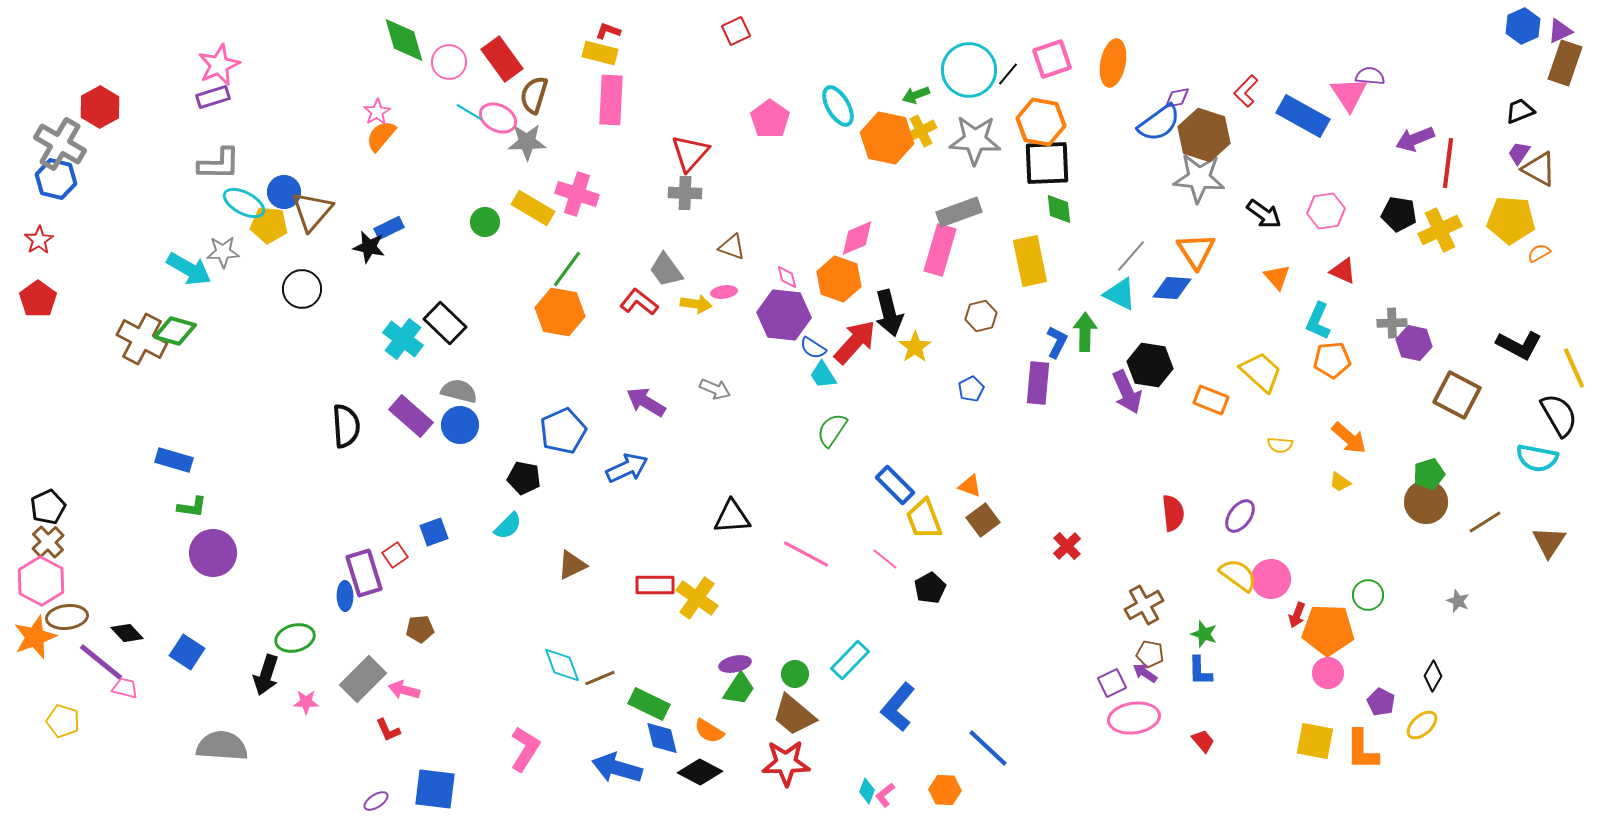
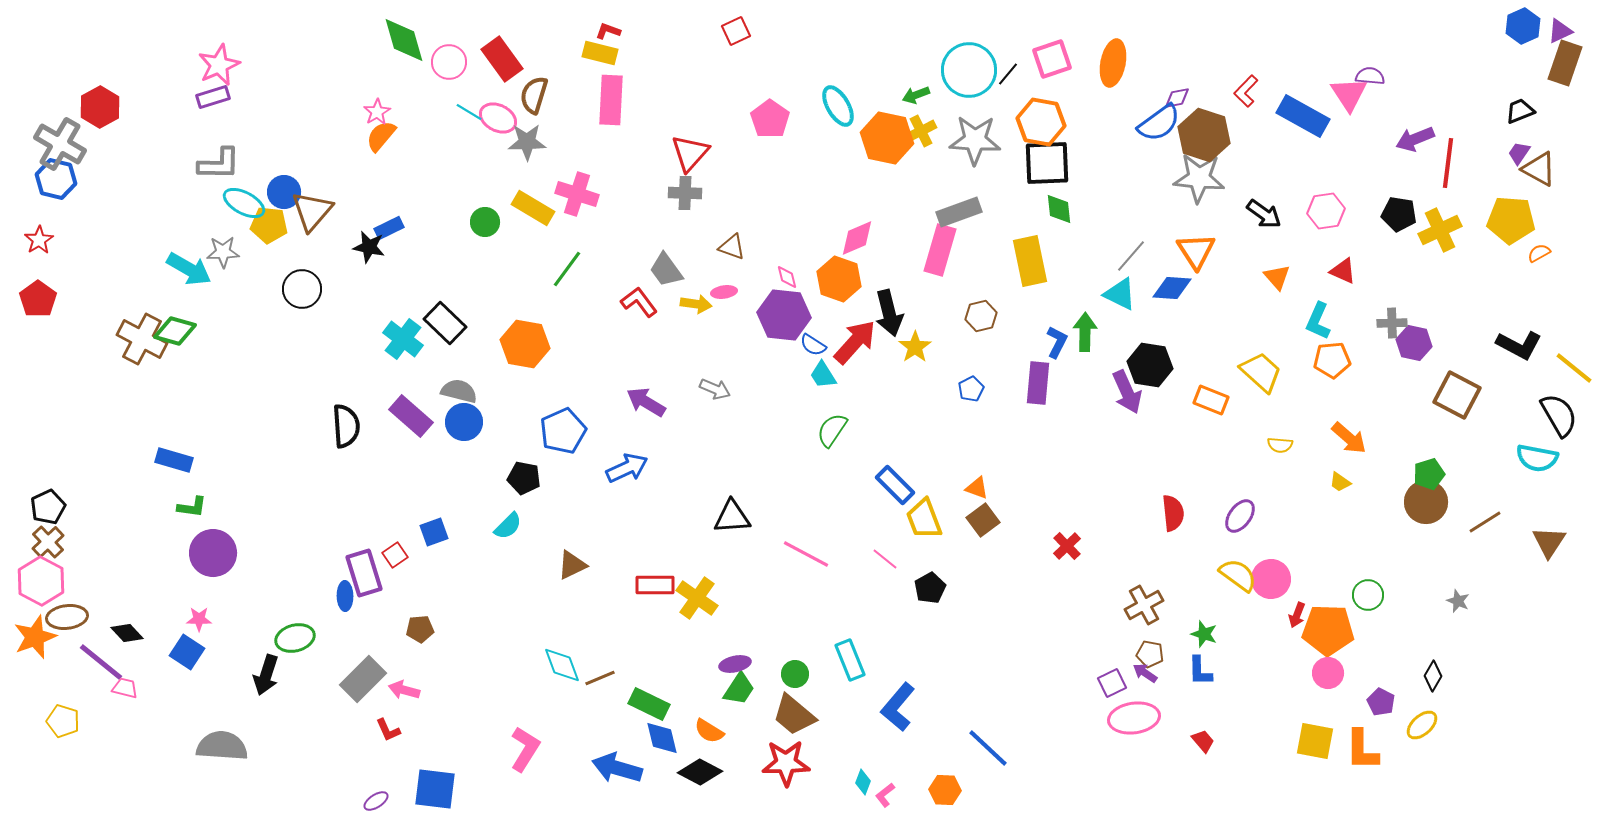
red L-shape at (639, 302): rotated 15 degrees clockwise
orange hexagon at (560, 312): moved 35 px left, 32 px down
blue semicircle at (813, 348): moved 3 px up
yellow line at (1574, 368): rotated 27 degrees counterclockwise
blue circle at (460, 425): moved 4 px right, 3 px up
orange triangle at (970, 486): moved 7 px right, 2 px down
cyan rectangle at (850, 660): rotated 66 degrees counterclockwise
pink star at (306, 702): moved 107 px left, 83 px up
cyan diamond at (867, 791): moved 4 px left, 9 px up
